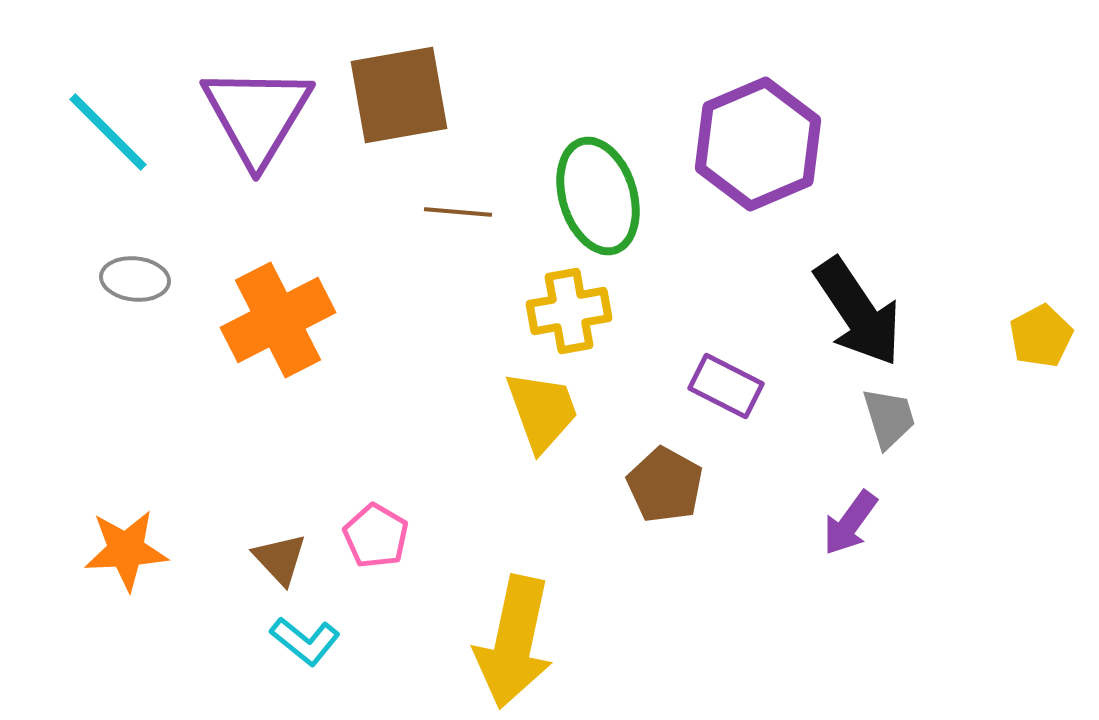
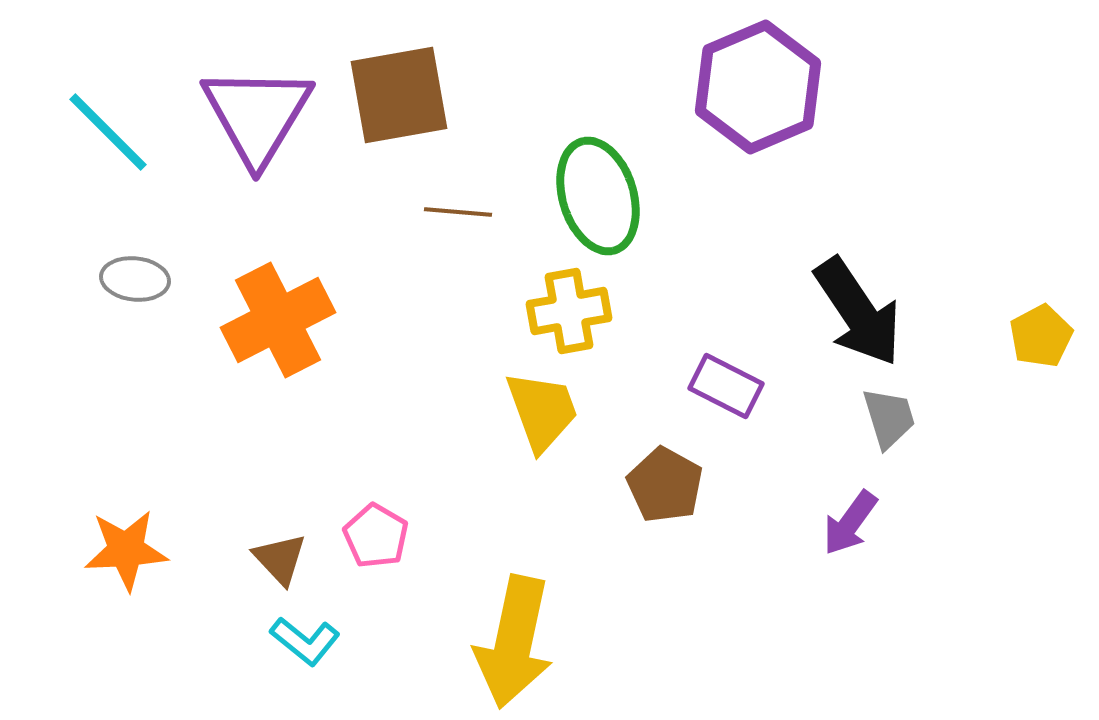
purple hexagon: moved 57 px up
